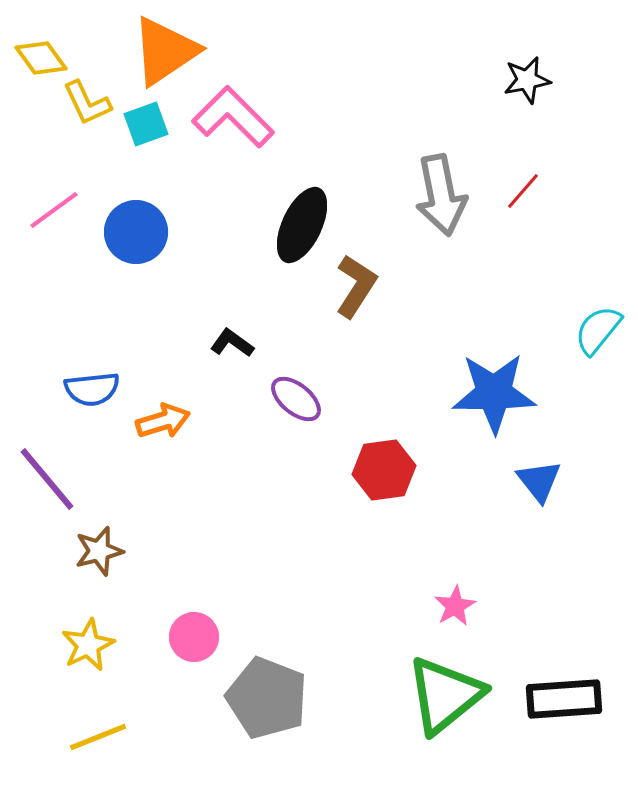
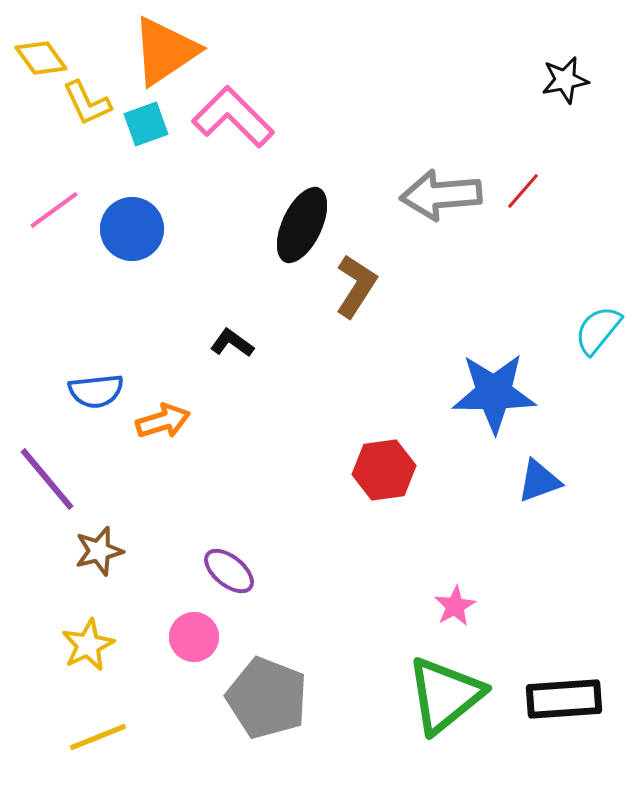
black star: moved 38 px right
gray arrow: rotated 96 degrees clockwise
blue circle: moved 4 px left, 3 px up
blue semicircle: moved 4 px right, 2 px down
purple ellipse: moved 67 px left, 172 px down
blue triangle: rotated 48 degrees clockwise
